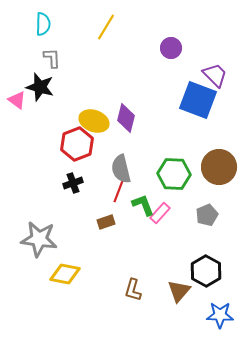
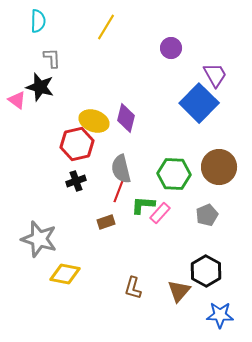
cyan semicircle: moved 5 px left, 3 px up
purple trapezoid: rotated 16 degrees clockwise
blue square: moved 1 px right, 3 px down; rotated 24 degrees clockwise
red hexagon: rotated 8 degrees clockwise
black cross: moved 3 px right, 2 px up
green L-shape: rotated 65 degrees counterclockwise
gray star: rotated 9 degrees clockwise
brown L-shape: moved 2 px up
